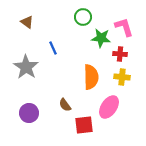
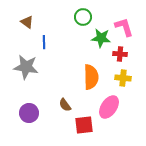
blue line: moved 9 px left, 6 px up; rotated 24 degrees clockwise
gray star: rotated 25 degrees counterclockwise
yellow cross: moved 1 px right, 1 px down
